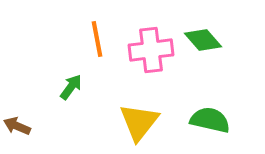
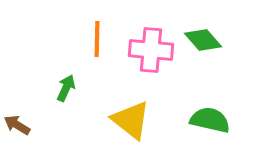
orange line: rotated 12 degrees clockwise
pink cross: rotated 12 degrees clockwise
green arrow: moved 5 px left, 1 px down; rotated 12 degrees counterclockwise
yellow triangle: moved 8 px left, 2 px up; rotated 30 degrees counterclockwise
brown arrow: moved 1 px up; rotated 8 degrees clockwise
